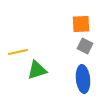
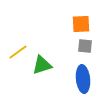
gray square: rotated 21 degrees counterclockwise
yellow line: rotated 24 degrees counterclockwise
green triangle: moved 5 px right, 5 px up
